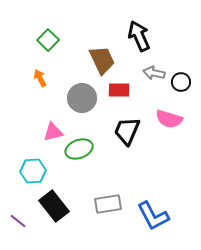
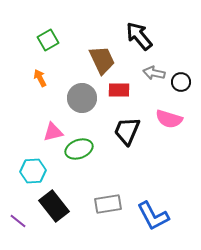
black arrow: rotated 16 degrees counterclockwise
green square: rotated 15 degrees clockwise
